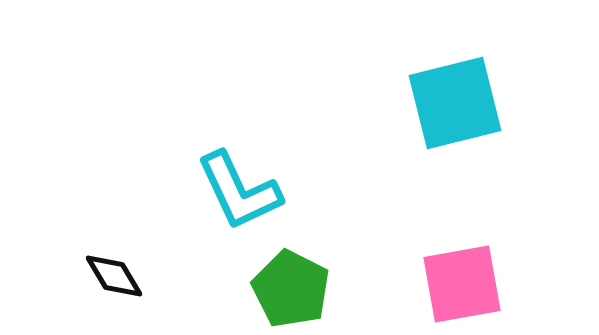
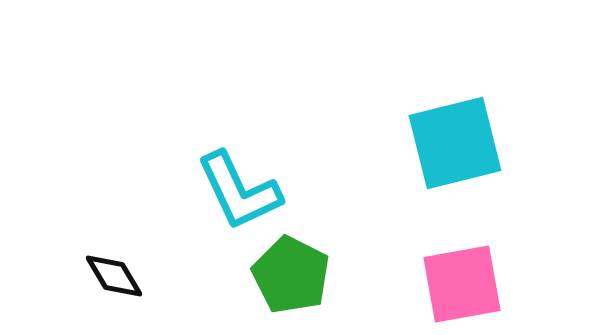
cyan square: moved 40 px down
green pentagon: moved 14 px up
